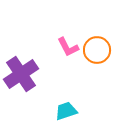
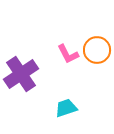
pink L-shape: moved 7 px down
cyan trapezoid: moved 3 px up
